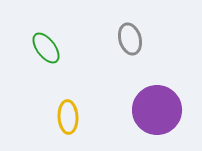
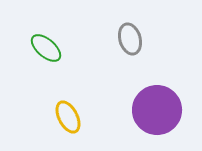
green ellipse: rotated 12 degrees counterclockwise
yellow ellipse: rotated 24 degrees counterclockwise
